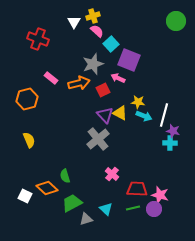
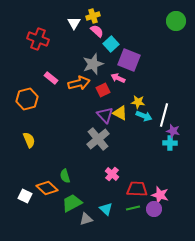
white triangle: moved 1 px down
